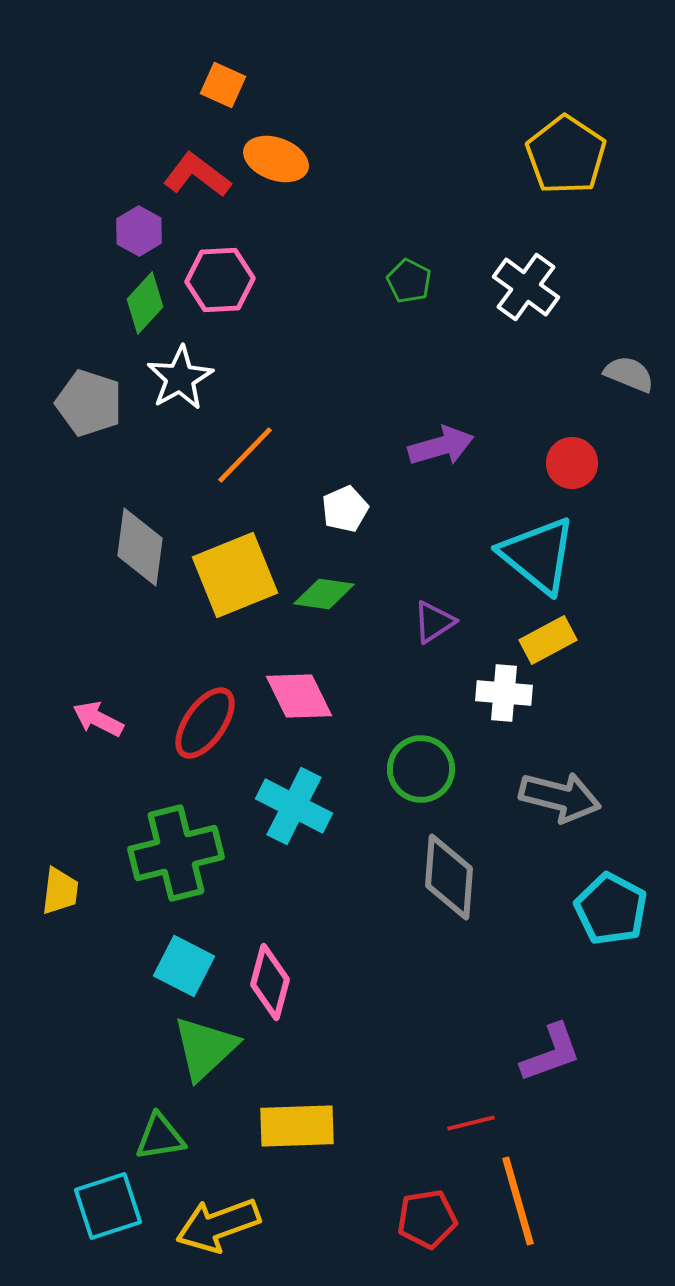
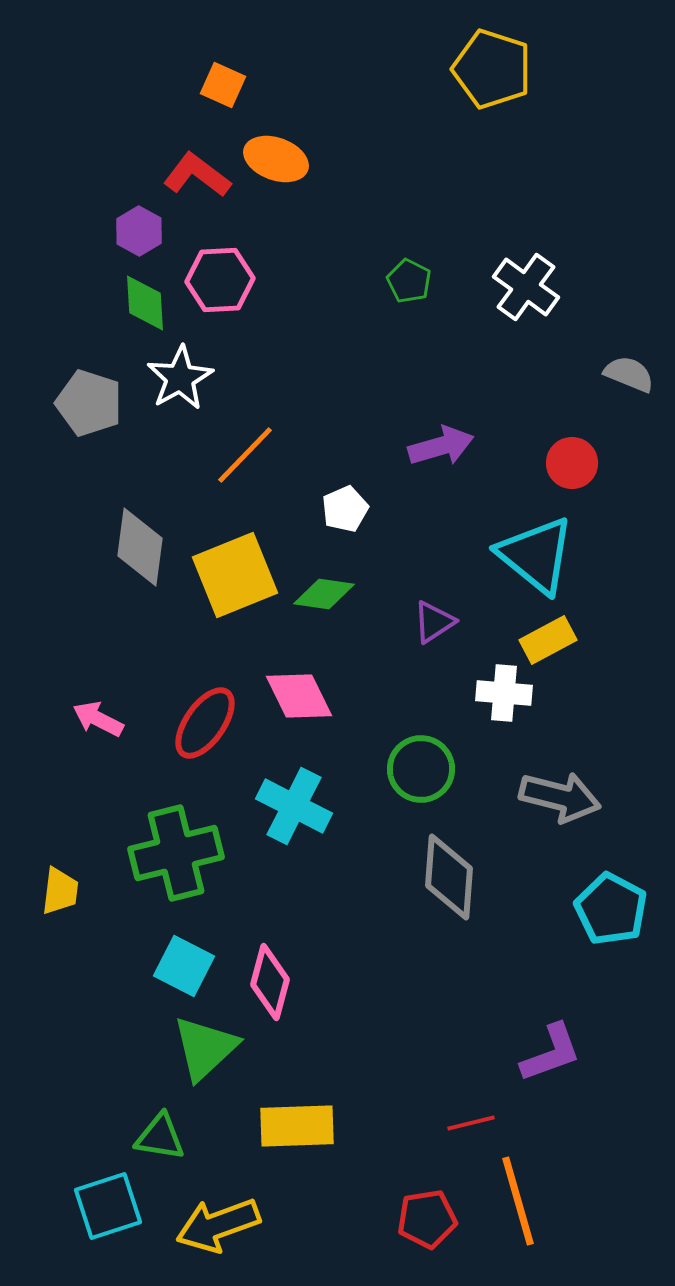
yellow pentagon at (566, 155): moved 74 px left, 86 px up; rotated 16 degrees counterclockwise
green diamond at (145, 303): rotated 46 degrees counterclockwise
cyan triangle at (538, 555): moved 2 px left
green triangle at (160, 1137): rotated 18 degrees clockwise
